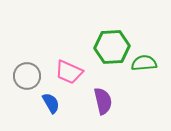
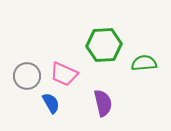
green hexagon: moved 8 px left, 2 px up
pink trapezoid: moved 5 px left, 2 px down
purple semicircle: moved 2 px down
